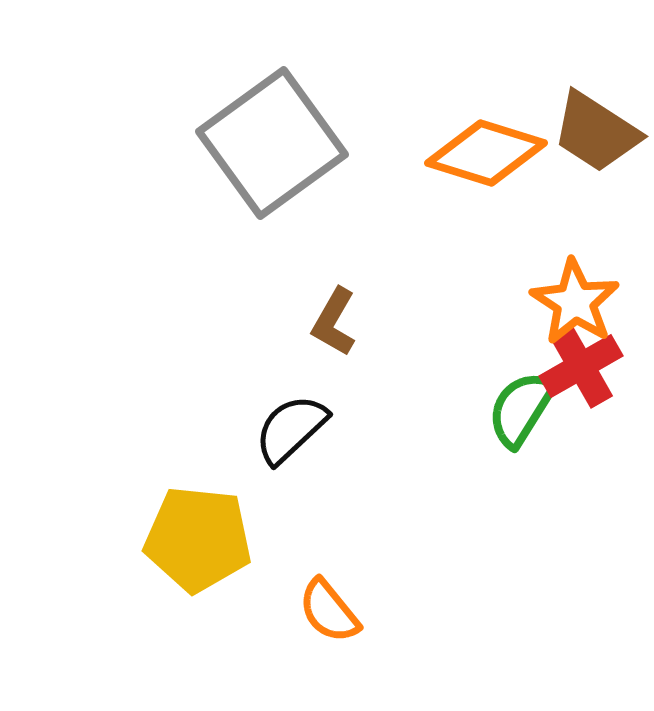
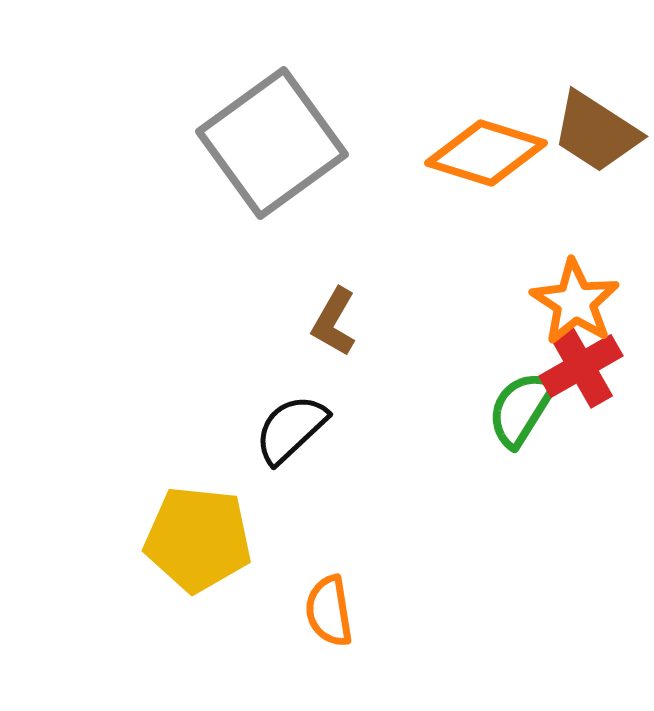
orange semicircle: rotated 30 degrees clockwise
